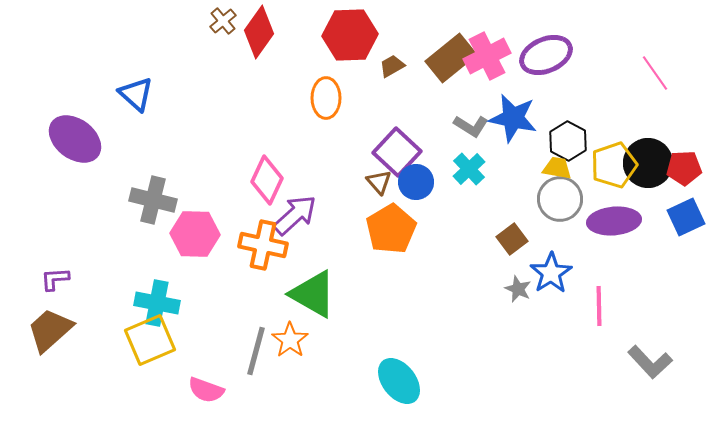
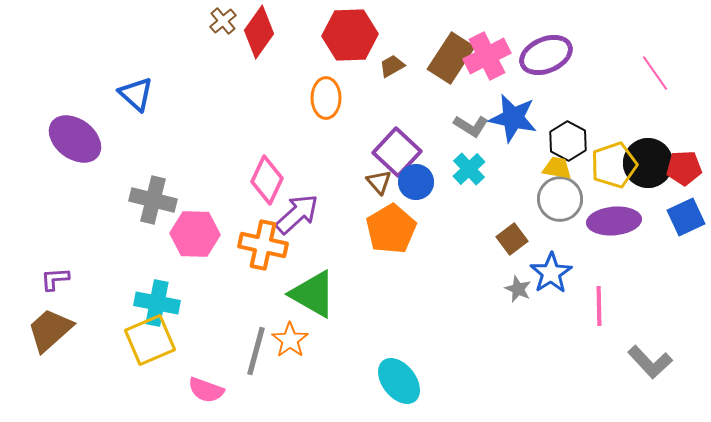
brown rectangle at (451, 58): rotated 18 degrees counterclockwise
purple arrow at (295, 215): moved 2 px right, 1 px up
